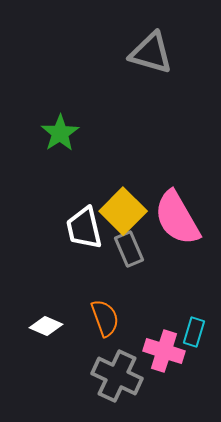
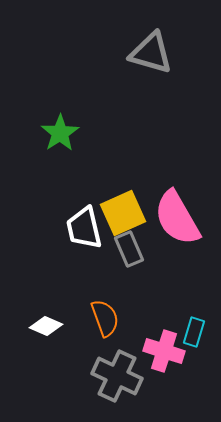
yellow square: moved 2 px down; rotated 21 degrees clockwise
